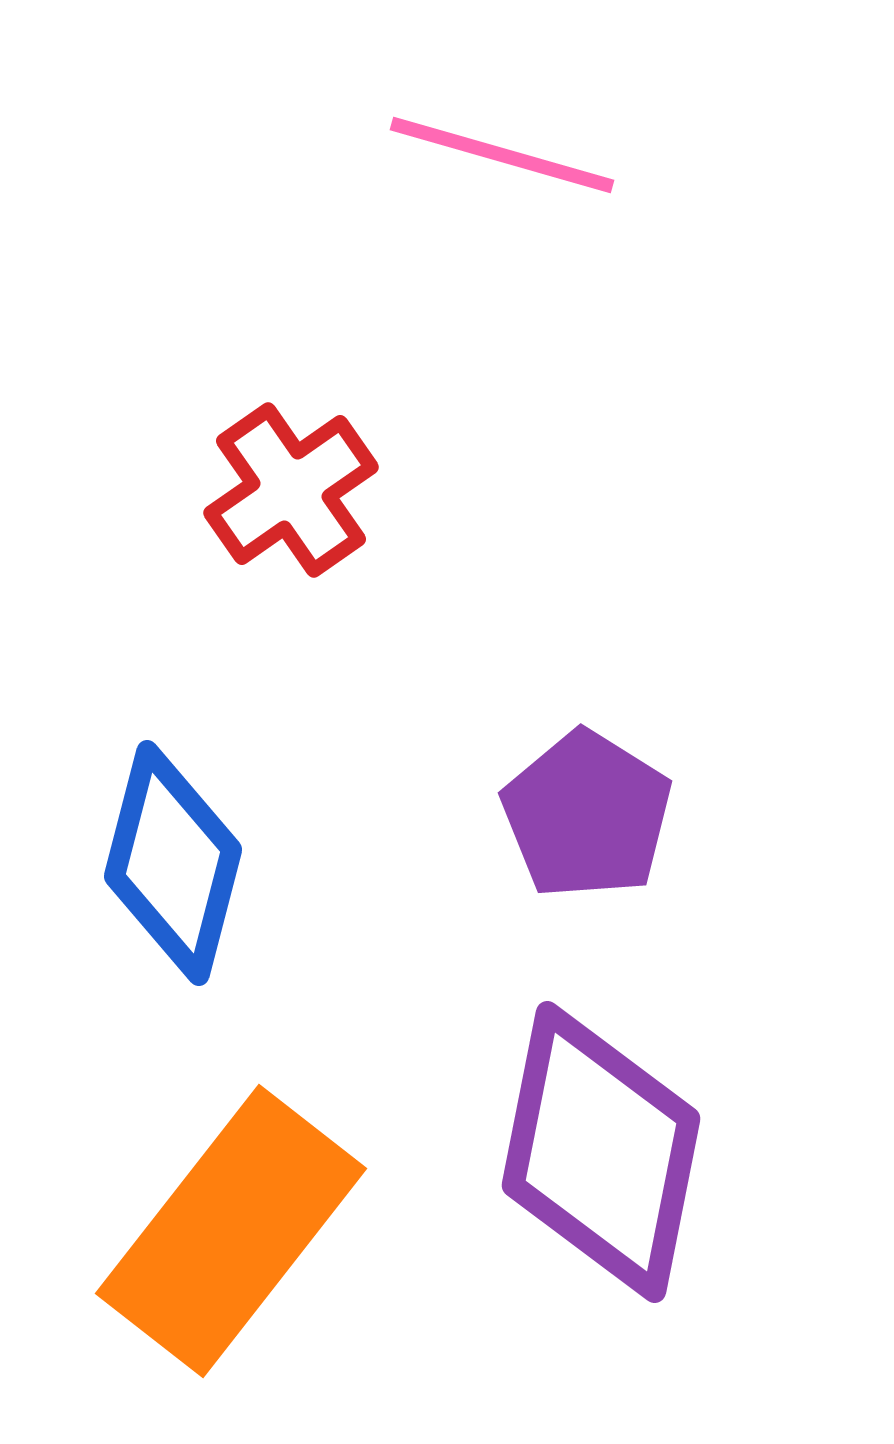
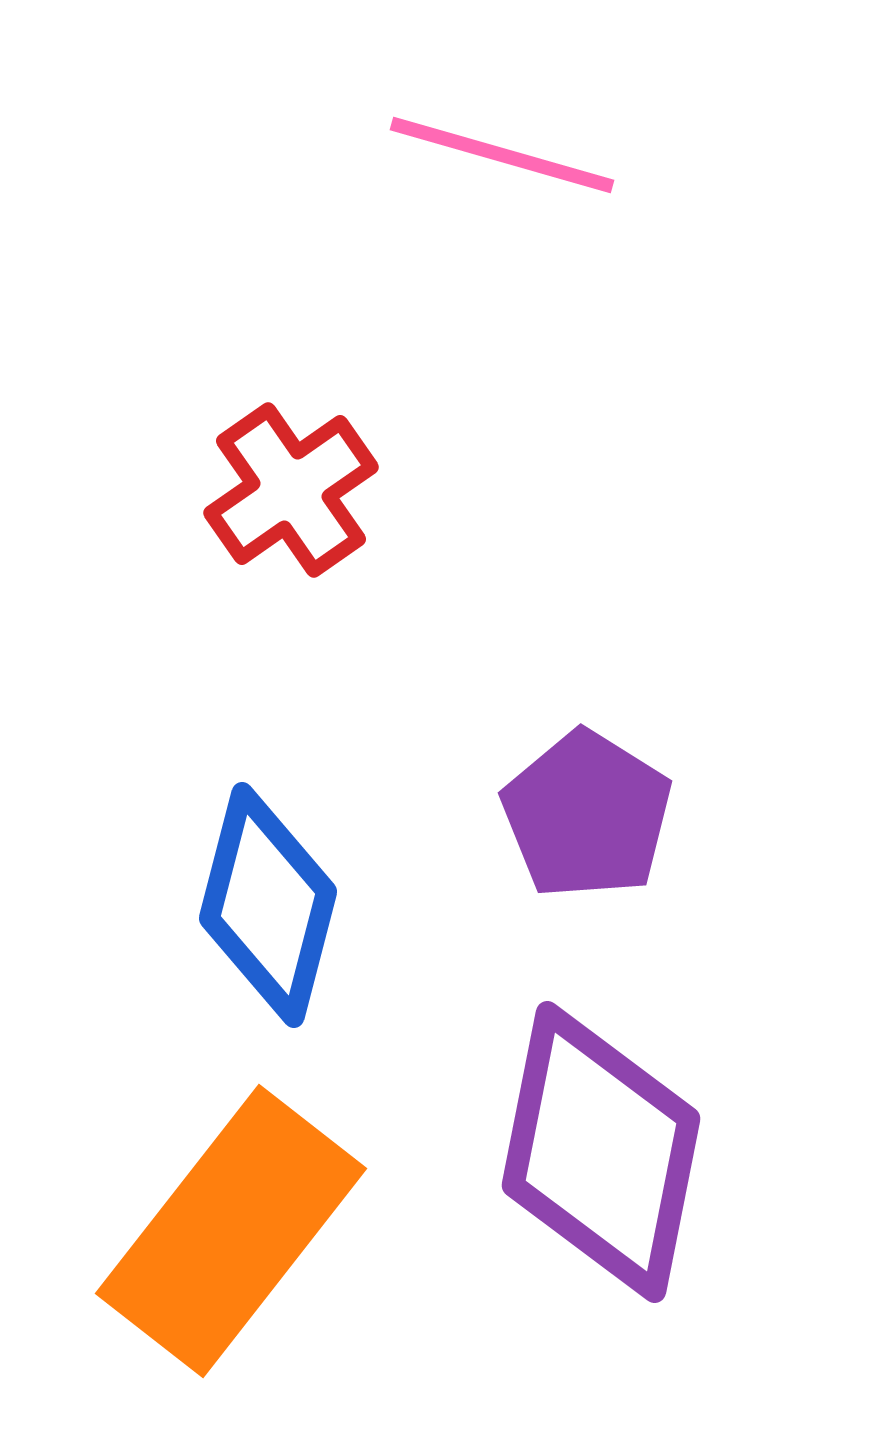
blue diamond: moved 95 px right, 42 px down
